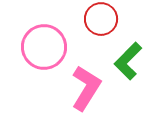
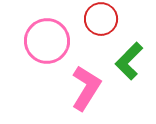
pink circle: moved 3 px right, 6 px up
green L-shape: moved 1 px right
